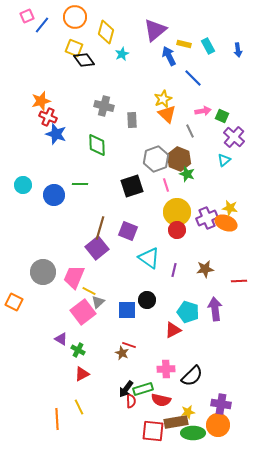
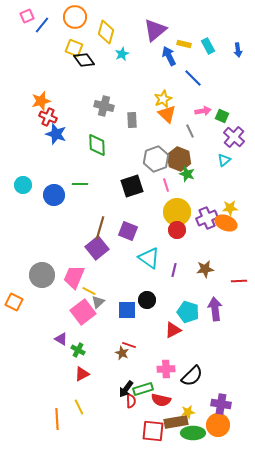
yellow star at (230, 208): rotated 14 degrees counterclockwise
gray circle at (43, 272): moved 1 px left, 3 px down
